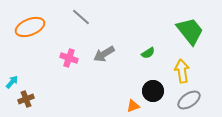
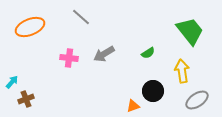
pink cross: rotated 12 degrees counterclockwise
gray ellipse: moved 8 px right
